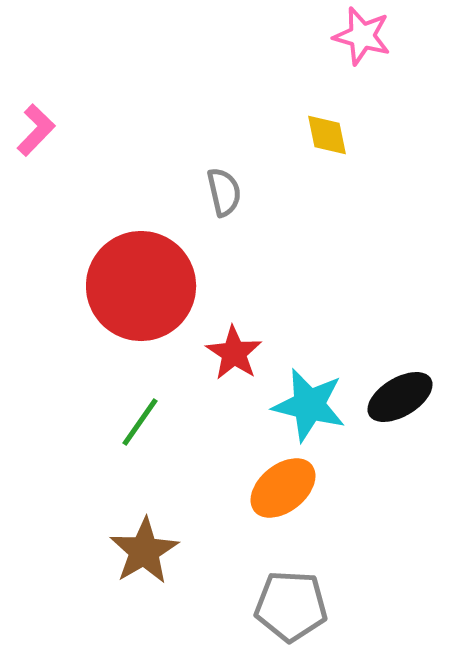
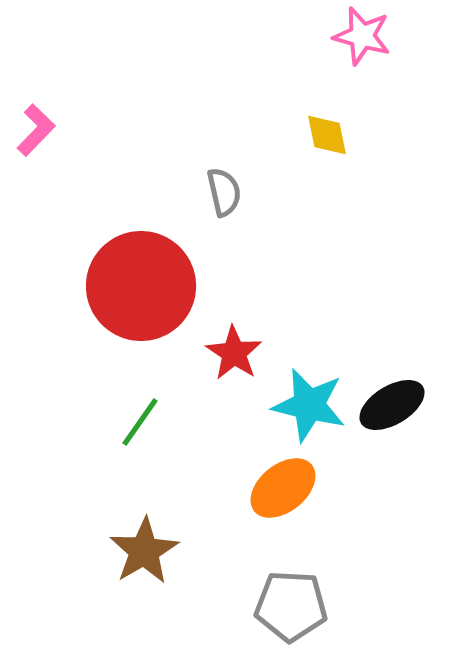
black ellipse: moved 8 px left, 8 px down
